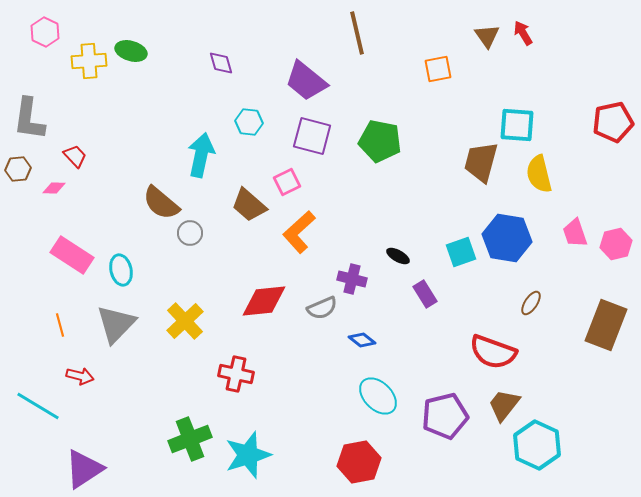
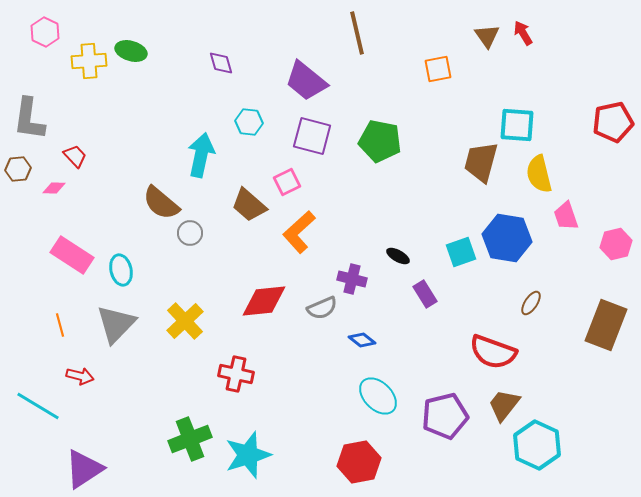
pink trapezoid at (575, 233): moved 9 px left, 17 px up
